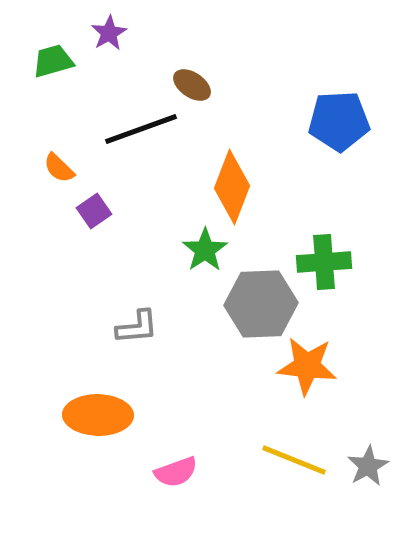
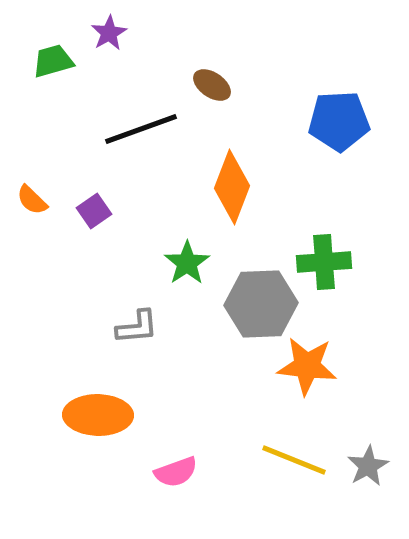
brown ellipse: moved 20 px right
orange semicircle: moved 27 px left, 32 px down
green star: moved 18 px left, 13 px down
